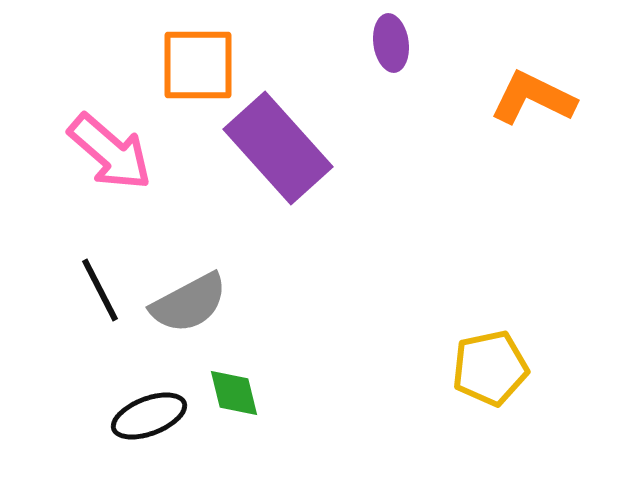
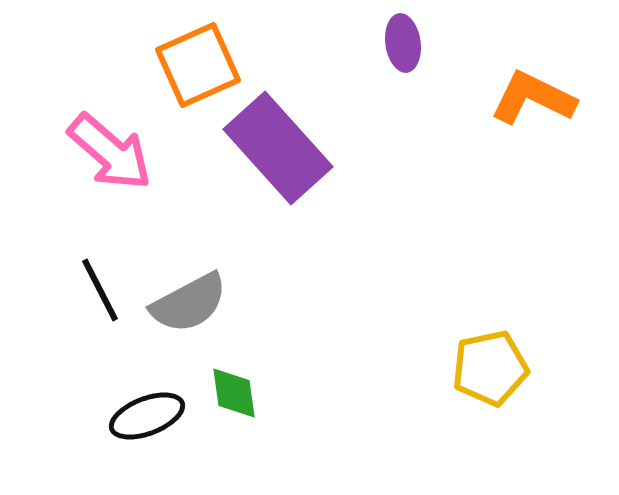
purple ellipse: moved 12 px right
orange square: rotated 24 degrees counterclockwise
green diamond: rotated 6 degrees clockwise
black ellipse: moved 2 px left
